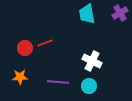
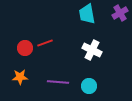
white cross: moved 11 px up
